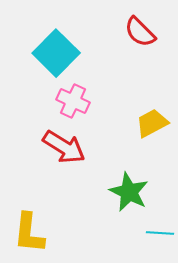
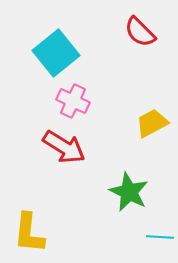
cyan square: rotated 6 degrees clockwise
cyan line: moved 4 px down
